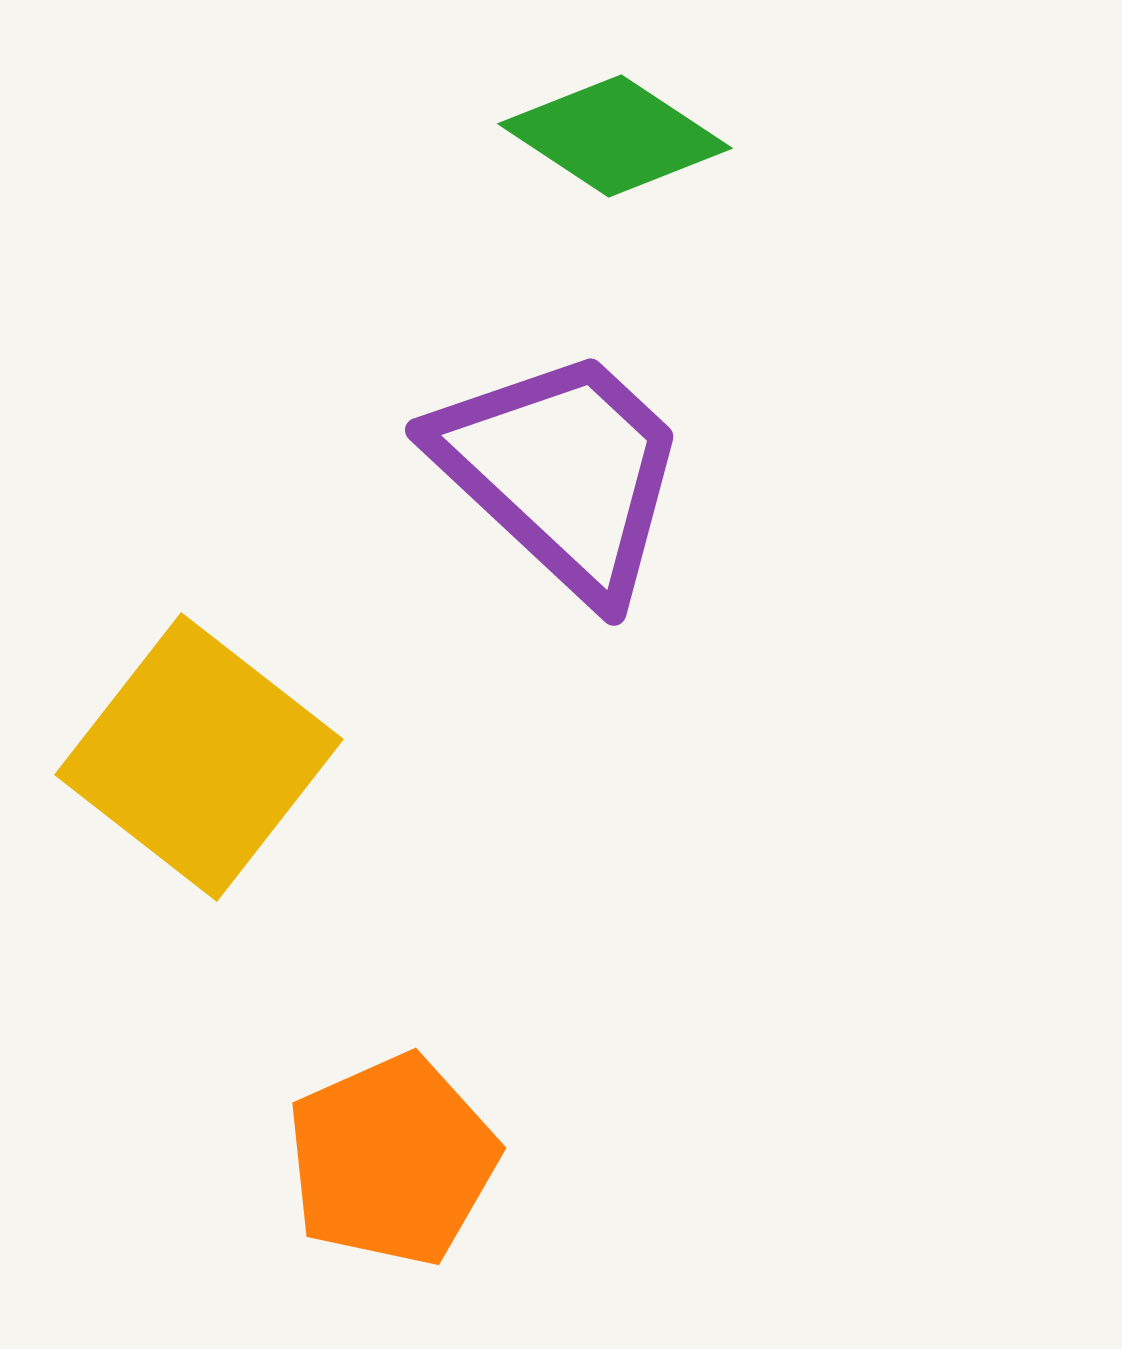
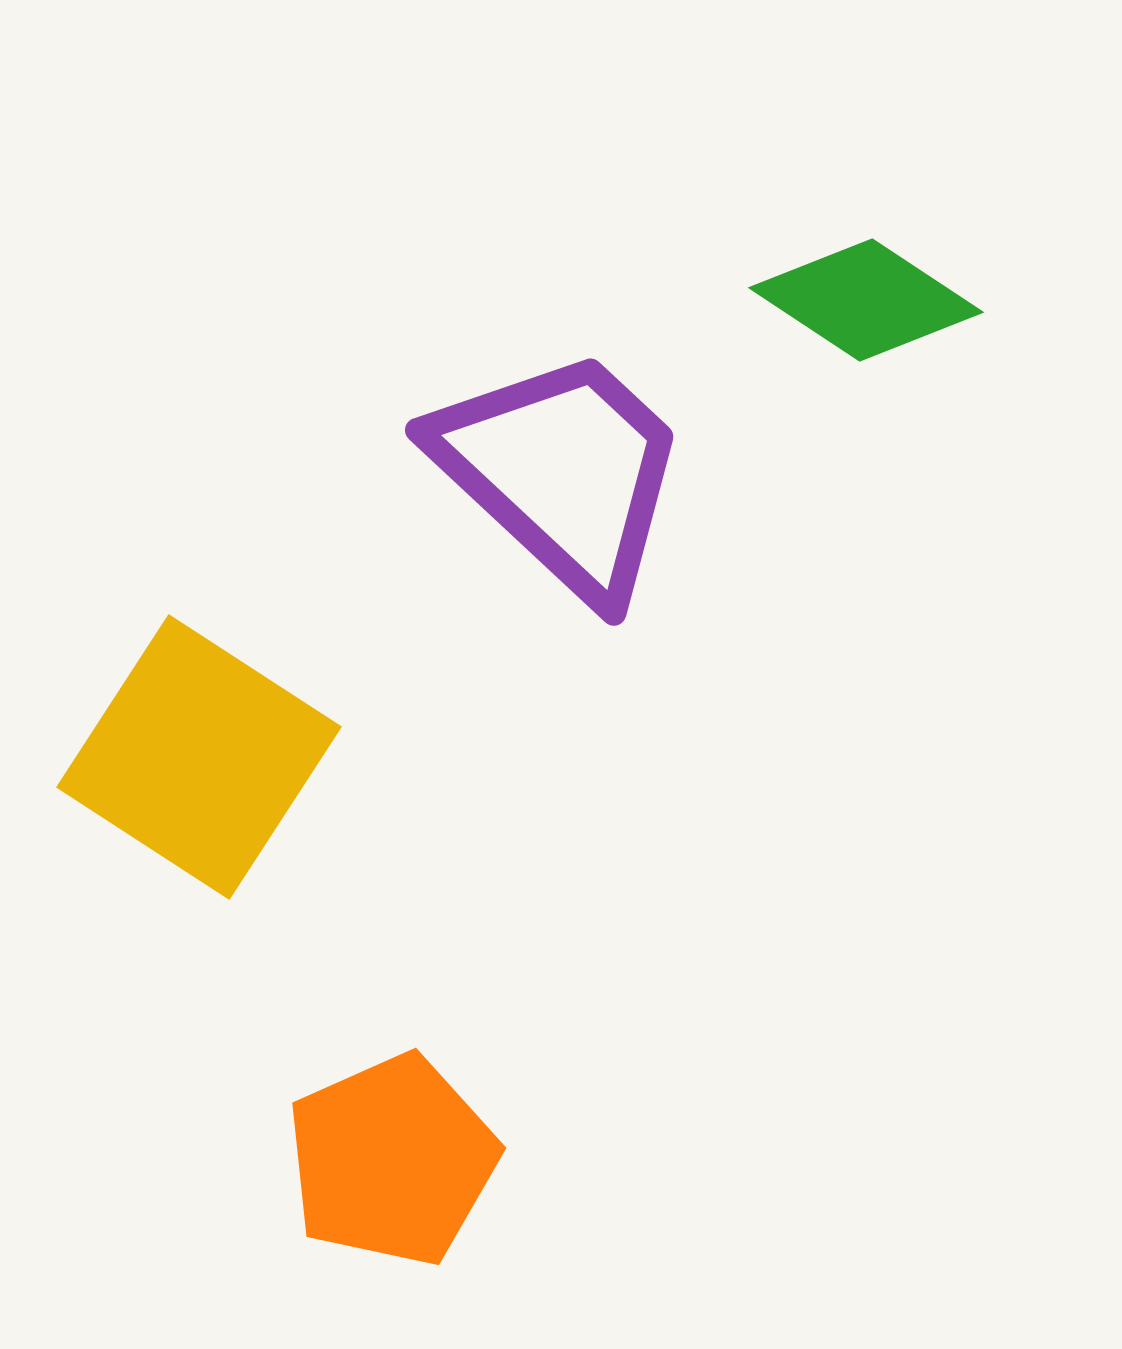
green diamond: moved 251 px right, 164 px down
yellow square: rotated 5 degrees counterclockwise
